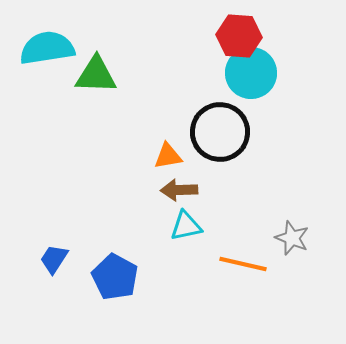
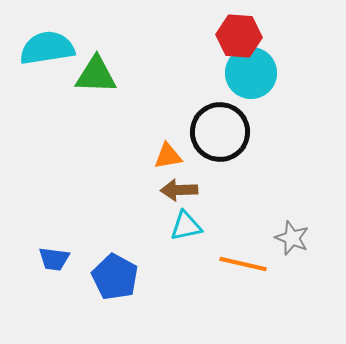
blue trapezoid: rotated 116 degrees counterclockwise
